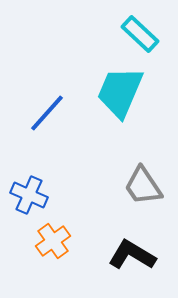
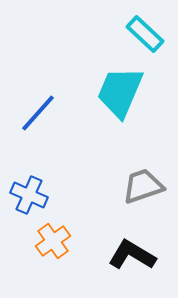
cyan rectangle: moved 5 px right
blue line: moved 9 px left
gray trapezoid: rotated 105 degrees clockwise
